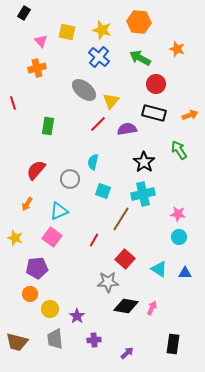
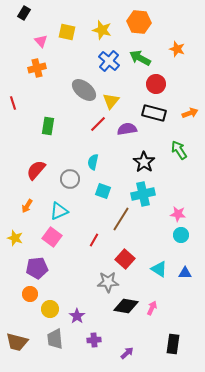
blue cross at (99, 57): moved 10 px right, 4 px down
orange arrow at (190, 115): moved 2 px up
orange arrow at (27, 204): moved 2 px down
cyan circle at (179, 237): moved 2 px right, 2 px up
